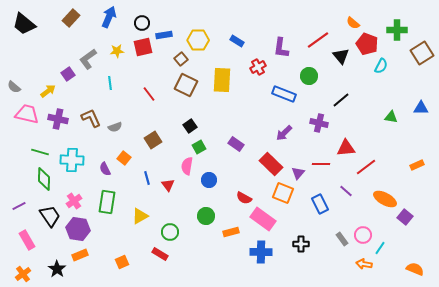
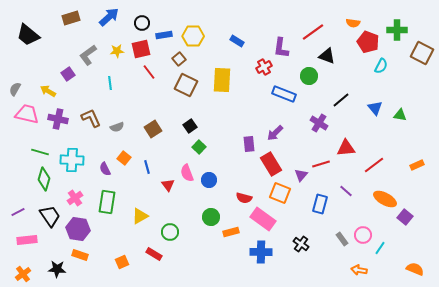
blue arrow at (109, 17): rotated 25 degrees clockwise
brown rectangle at (71, 18): rotated 30 degrees clockwise
orange semicircle at (353, 23): rotated 32 degrees counterclockwise
black trapezoid at (24, 24): moved 4 px right, 11 px down
yellow hexagon at (198, 40): moved 5 px left, 4 px up
red line at (318, 40): moved 5 px left, 8 px up
red pentagon at (367, 44): moved 1 px right, 2 px up
red square at (143, 47): moved 2 px left, 2 px down
brown square at (422, 53): rotated 30 degrees counterclockwise
black triangle at (341, 56): moved 14 px left; rotated 30 degrees counterclockwise
gray L-shape at (88, 59): moved 4 px up
brown square at (181, 59): moved 2 px left
red cross at (258, 67): moved 6 px right
gray semicircle at (14, 87): moved 1 px right, 2 px down; rotated 80 degrees clockwise
yellow arrow at (48, 91): rotated 112 degrees counterclockwise
red line at (149, 94): moved 22 px up
blue triangle at (421, 108): moved 46 px left; rotated 49 degrees clockwise
green triangle at (391, 117): moved 9 px right, 2 px up
purple cross at (319, 123): rotated 18 degrees clockwise
gray semicircle at (115, 127): moved 2 px right
purple arrow at (284, 133): moved 9 px left
brown square at (153, 140): moved 11 px up
purple rectangle at (236, 144): moved 13 px right; rotated 49 degrees clockwise
green square at (199, 147): rotated 16 degrees counterclockwise
red rectangle at (271, 164): rotated 15 degrees clockwise
red line at (321, 164): rotated 18 degrees counterclockwise
pink semicircle at (187, 166): moved 7 px down; rotated 30 degrees counterclockwise
red line at (366, 167): moved 8 px right, 2 px up
purple triangle at (298, 173): moved 3 px right, 2 px down
blue line at (147, 178): moved 11 px up
green diamond at (44, 179): rotated 15 degrees clockwise
orange square at (283, 193): moved 3 px left
red semicircle at (244, 198): rotated 14 degrees counterclockwise
pink cross at (74, 201): moved 1 px right, 3 px up
blue rectangle at (320, 204): rotated 42 degrees clockwise
purple line at (19, 206): moved 1 px left, 6 px down
green circle at (206, 216): moved 5 px right, 1 px down
pink rectangle at (27, 240): rotated 66 degrees counterclockwise
black cross at (301, 244): rotated 35 degrees clockwise
red rectangle at (160, 254): moved 6 px left
orange rectangle at (80, 255): rotated 42 degrees clockwise
orange arrow at (364, 264): moved 5 px left, 6 px down
black star at (57, 269): rotated 30 degrees counterclockwise
